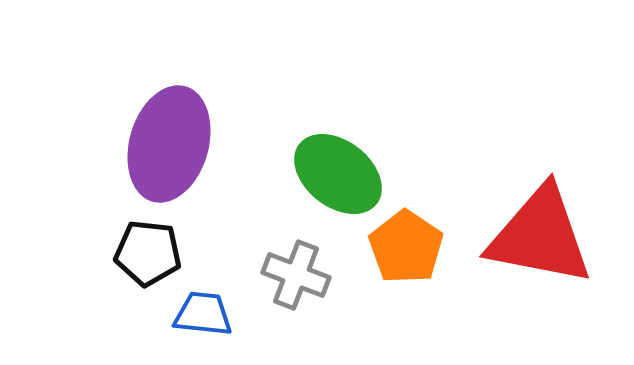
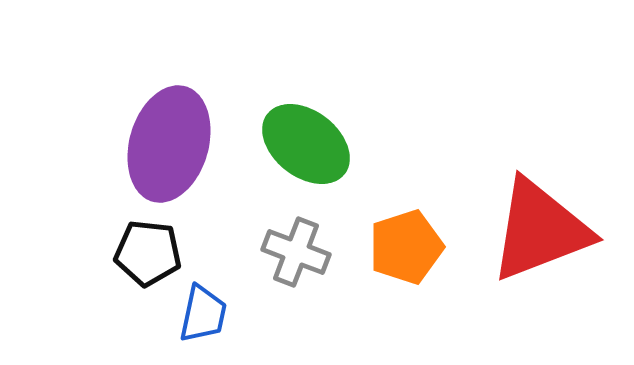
green ellipse: moved 32 px left, 30 px up
red triangle: moved 6 px up; rotated 32 degrees counterclockwise
orange pentagon: rotated 20 degrees clockwise
gray cross: moved 23 px up
blue trapezoid: rotated 96 degrees clockwise
